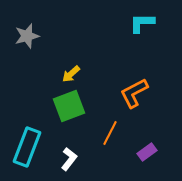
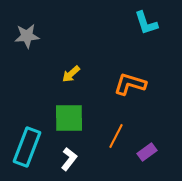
cyan L-shape: moved 4 px right; rotated 108 degrees counterclockwise
gray star: rotated 10 degrees clockwise
orange L-shape: moved 4 px left, 9 px up; rotated 44 degrees clockwise
green square: moved 12 px down; rotated 20 degrees clockwise
orange line: moved 6 px right, 3 px down
